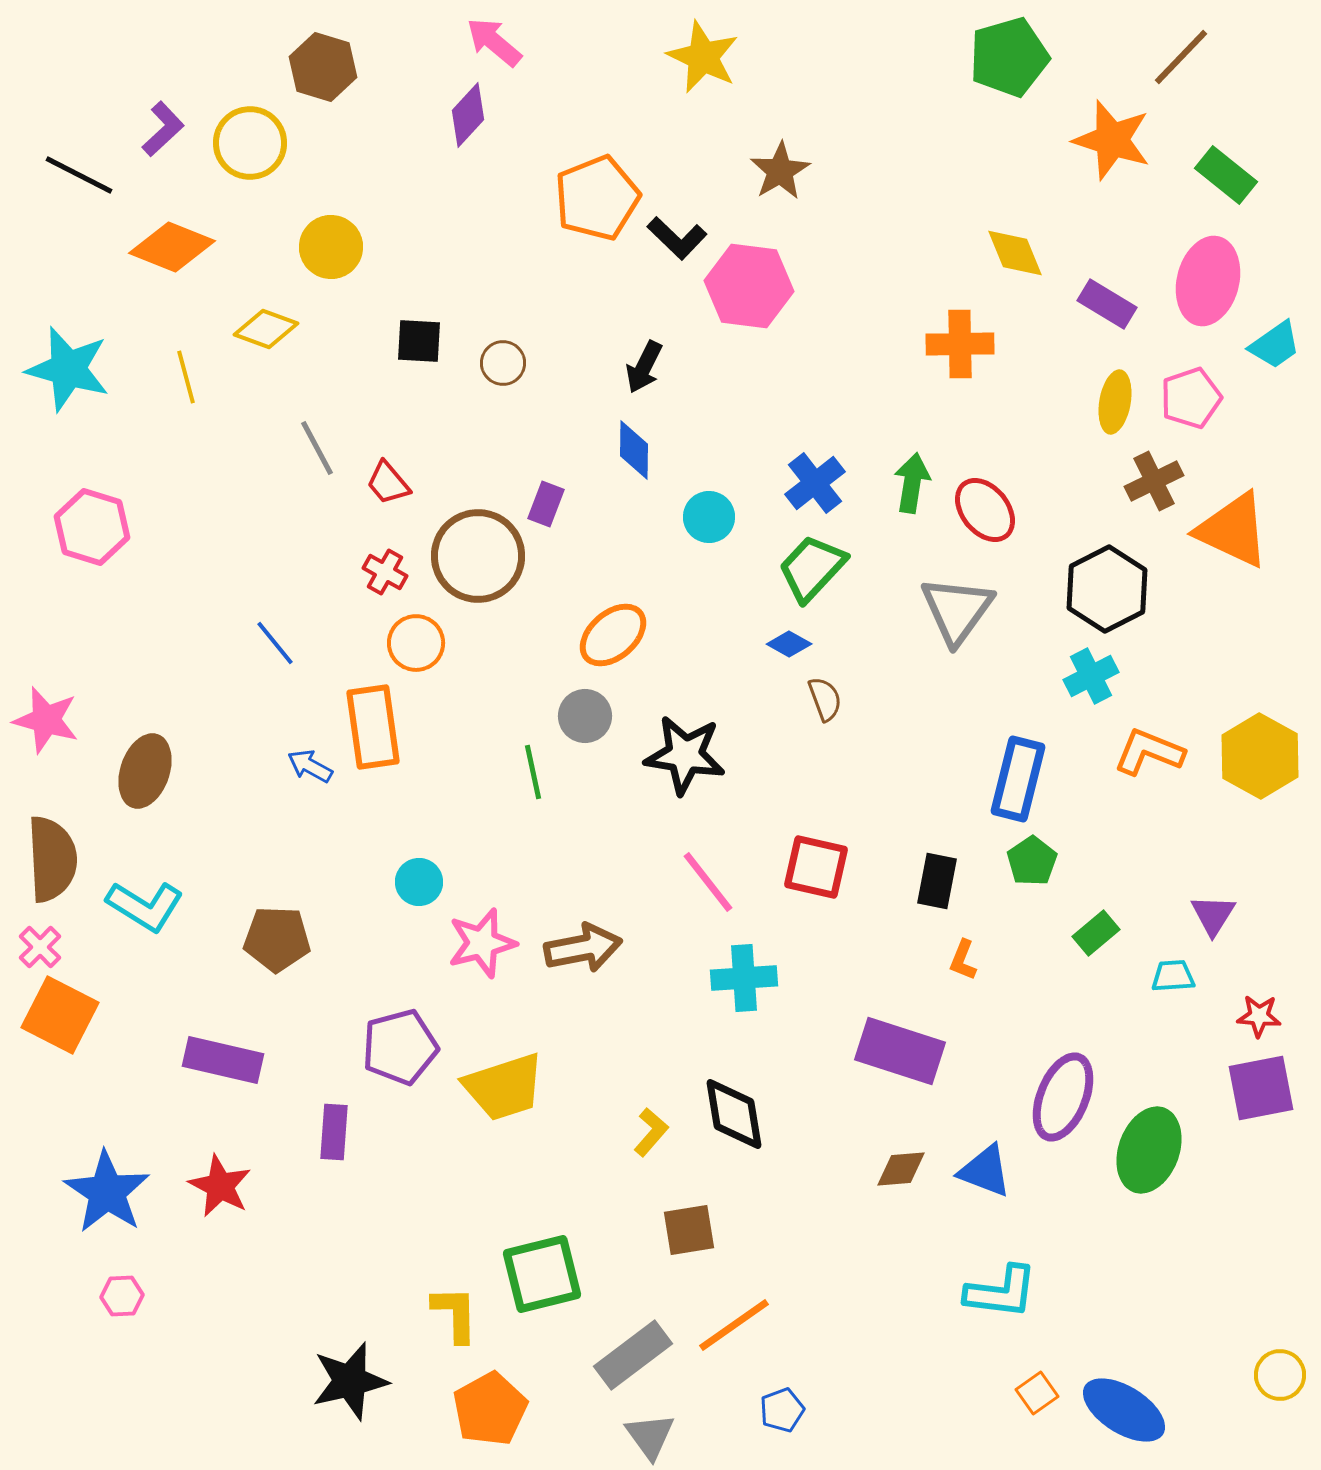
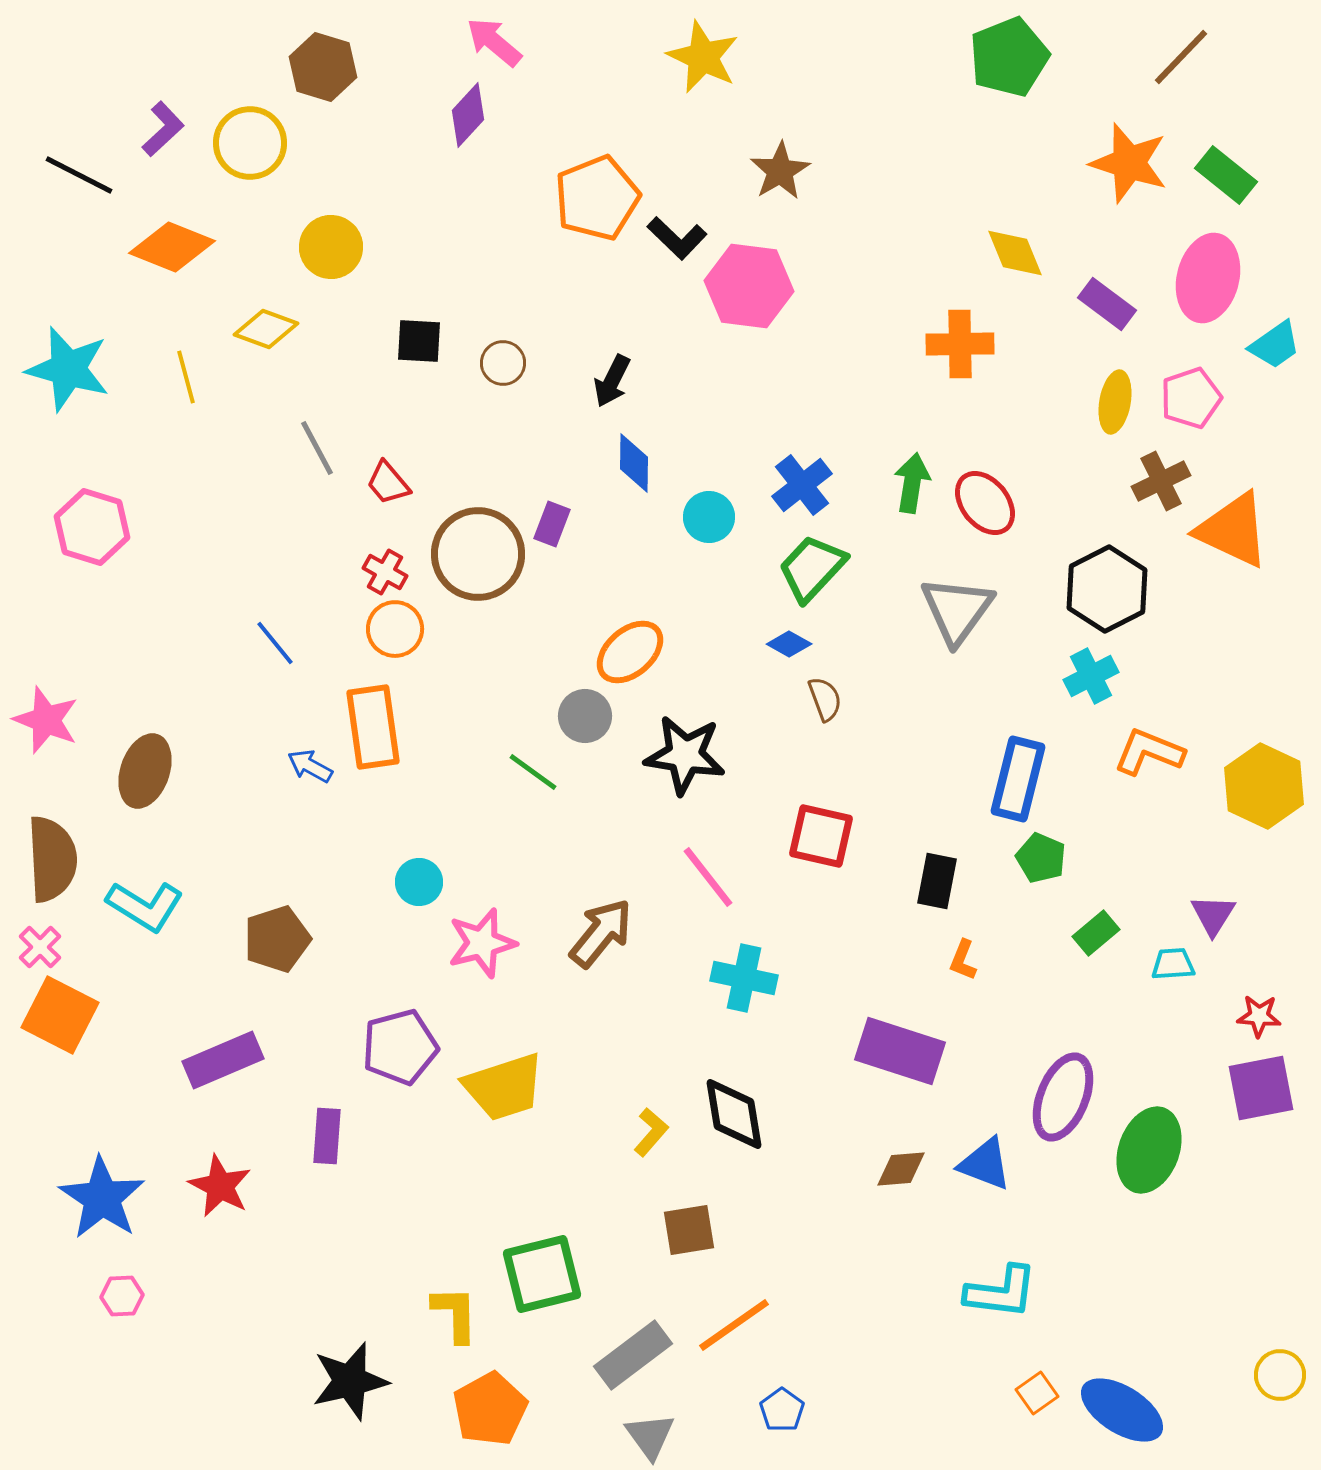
green pentagon at (1009, 57): rotated 6 degrees counterclockwise
orange star at (1112, 140): moved 17 px right, 23 px down
pink ellipse at (1208, 281): moved 3 px up
purple rectangle at (1107, 304): rotated 6 degrees clockwise
black arrow at (644, 367): moved 32 px left, 14 px down
blue diamond at (634, 450): moved 13 px down
brown cross at (1154, 481): moved 7 px right
blue cross at (815, 483): moved 13 px left, 2 px down
purple rectangle at (546, 504): moved 6 px right, 20 px down
red ellipse at (985, 510): moved 7 px up
brown circle at (478, 556): moved 2 px up
orange ellipse at (613, 635): moved 17 px right, 17 px down
orange circle at (416, 643): moved 21 px left, 14 px up
pink star at (46, 720): rotated 6 degrees clockwise
yellow hexagon at (1260, 756): moved 4 px right, 30 px down; rotated 4 degrees counterclockwise
green line at (533, 772): rotated 42 degrees counterclockwise
green pentagon at (1032, 861): moved 9 px right, 3 px up; rotated 15 degrees counterclockwise
red square at (816, 867): moved 5 px right, 31 px up
pink line at (708, 882): moved 5 px up
brown pentagon at (277, 939): rotated 20 degrees counterclockwise
brown arrow at (583, 948): moved 18 px right, 15 px up; rotated 40 degrees counterclockwise
cyan trapezoid at (1173, 976): moved 12 px up
cyan cross at (744, 978): rotated 16 degrees clockwise
purple rectangle at (223, 1060): rotated 36 degrees counterclockwise
purple rectangle at (334, 1132): moved 7 px left, 4 px down
blue triangle at (985, 1171): moved 7 px up
blue star at (107, 1192): moved 5 px left, 6 px down
blue pentagon at (782, 1410): rotated 15 degrees counterclockwise
blue ellipse at (1124, 1410): moved 2 px left
